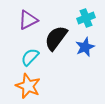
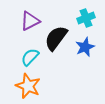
purple triangle: moved 2 px right, 1 px down
